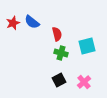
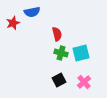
blue semicircle: moved 10 px up; rotated 49 degrees counterclockwise
cyan square: moved 6 px left, 7 px down
